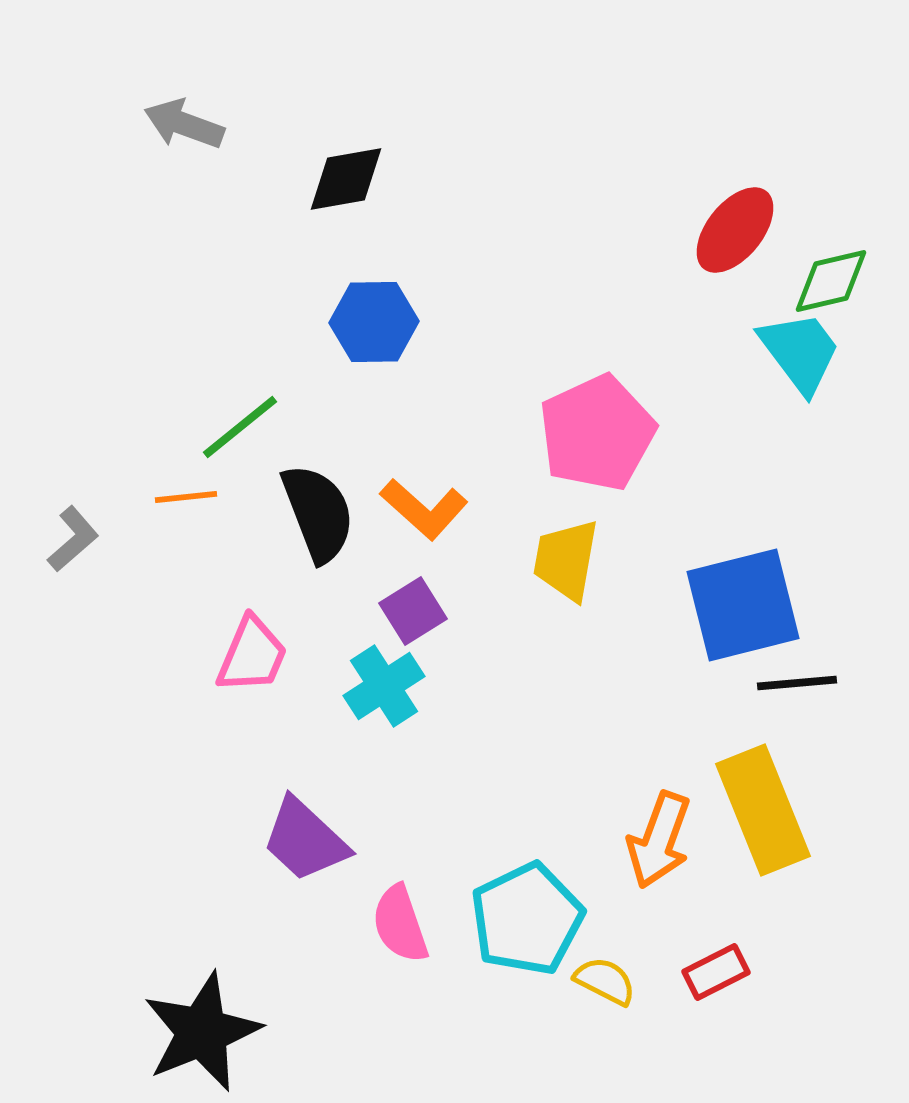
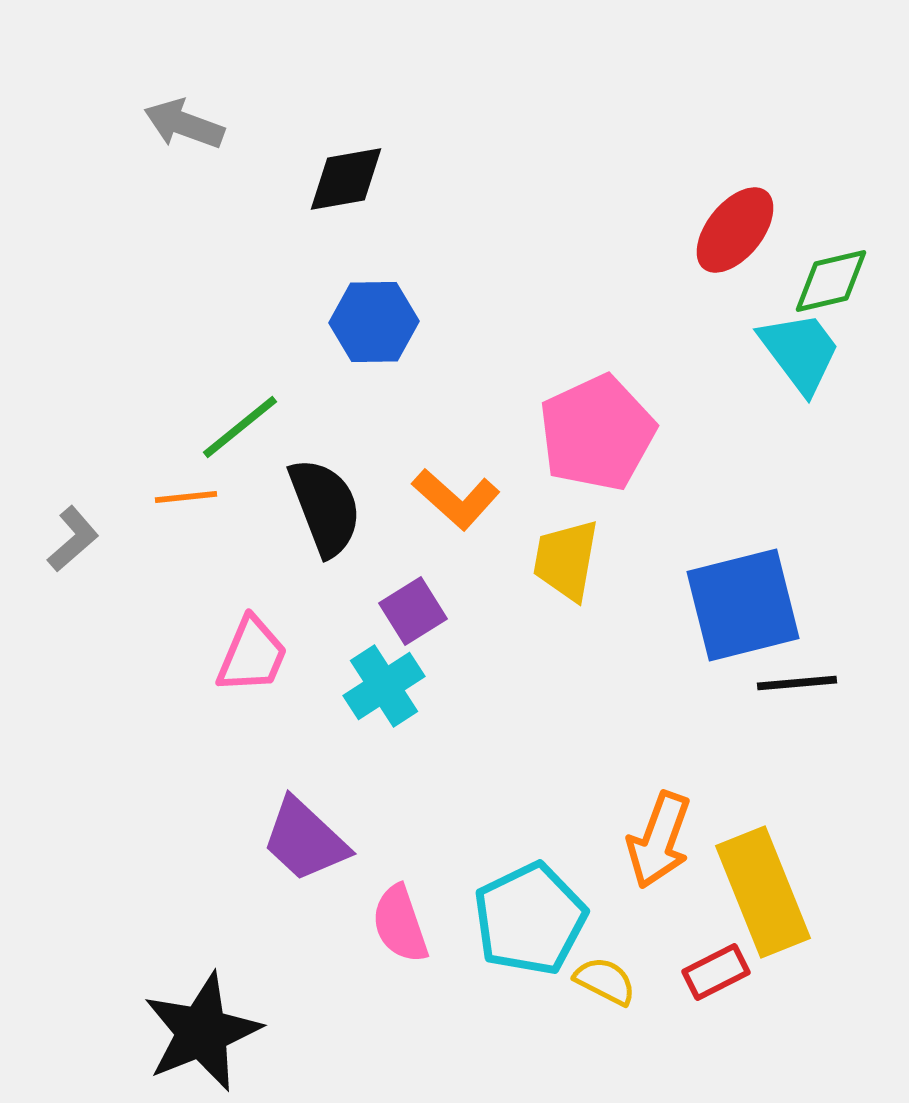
orange L-shape: moved 32 px right, 10 px up
black semicircle: moved 7 px right, 6 px up
yellow rectangle: moved 82 px down
cyan pentagon: moved 3 px right
